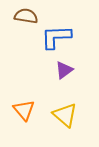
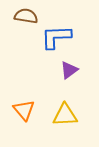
purple triangle: moved 5 px right
yellow triangle: rotated 44 degrees counterclockwise
